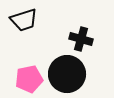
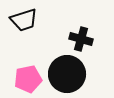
pink pentagon: moved 1 px left
